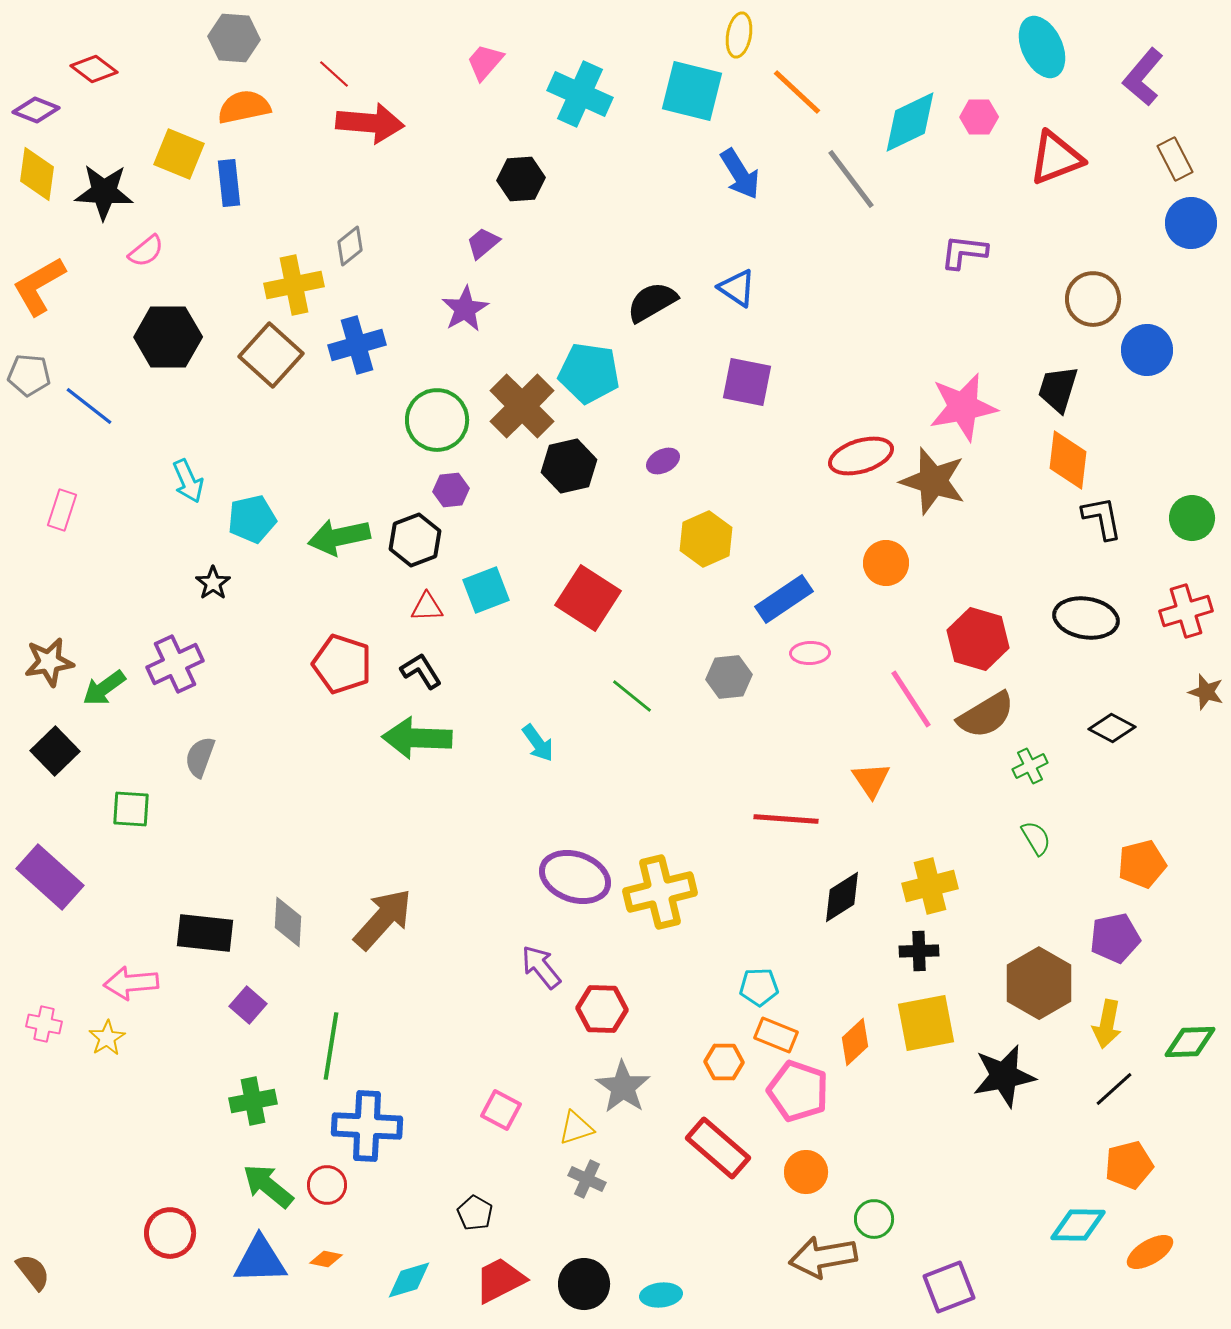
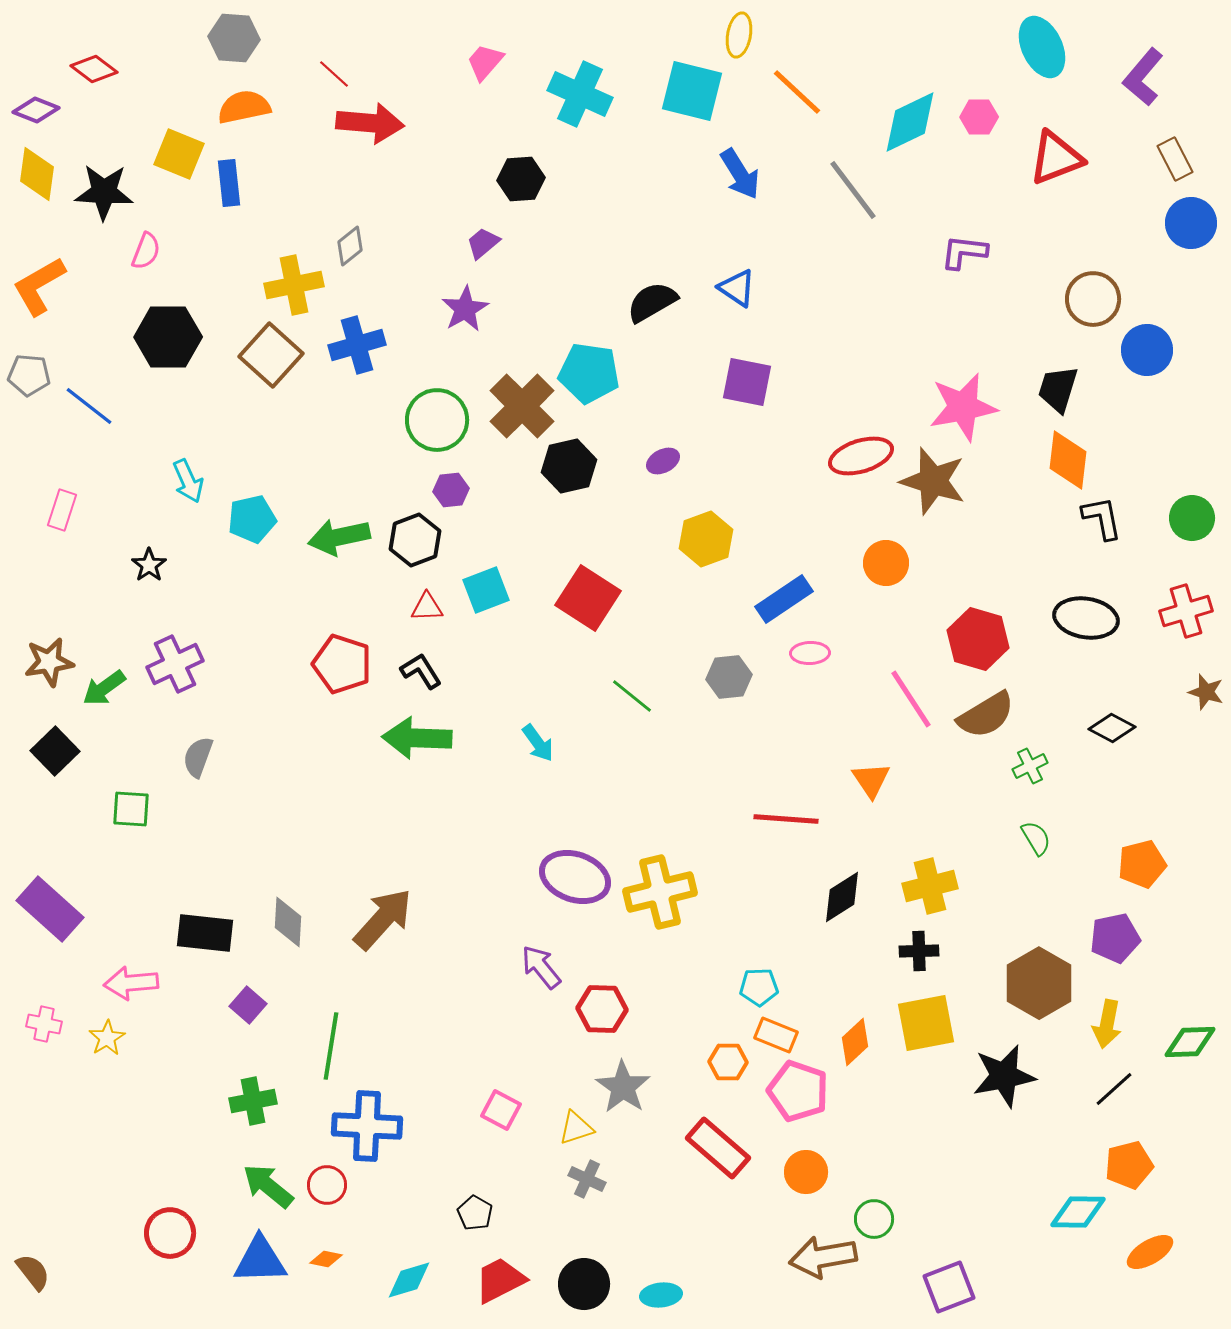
gray line at (851, 179): moved 2 px right, 11 px down
pink semicircle at (146, 251): rotated 30 degrees counterclockwise
yellow hexagon at (706, 539): rotated 4 degrees clockwise
black star at (213, 583): moved 64 px left, 18 px up
gray semicircle at (200, 757): moved 2 px left
purple rectangle at (50, 877): moved 32 px down
orange hexagon at (724, 1062): moved 4 px right
cyan diamond at (1078, 1225): moved 13 px up
